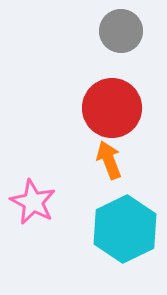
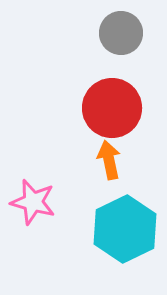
gray circle: moved 2 px down
orange arrow: rotated 9 degrees clockwise
pink star: rotated 12 degrees counterclockwise
